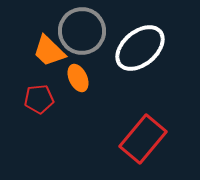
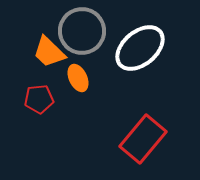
orange trapezoid: moved 1 px down
